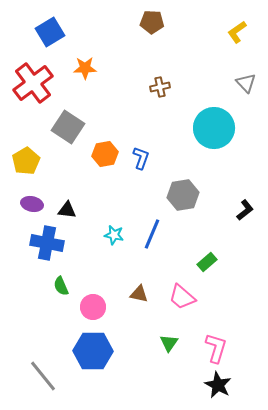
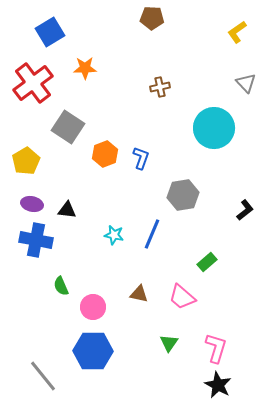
brown pentagon: moved 4 px up
orange hexagon: rotated 10 degrees counterclockwise
blue cross: moved 11 px left, 3 px up
